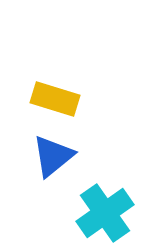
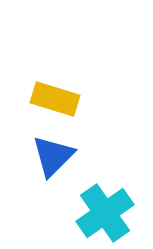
blue triangle: rotated 6 degrees counterclockwise
